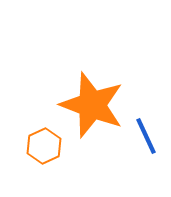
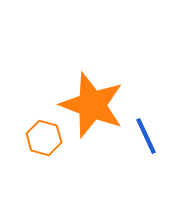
orange hexagon: moved 8 px up; rotated 20 degrees counterclockwise
